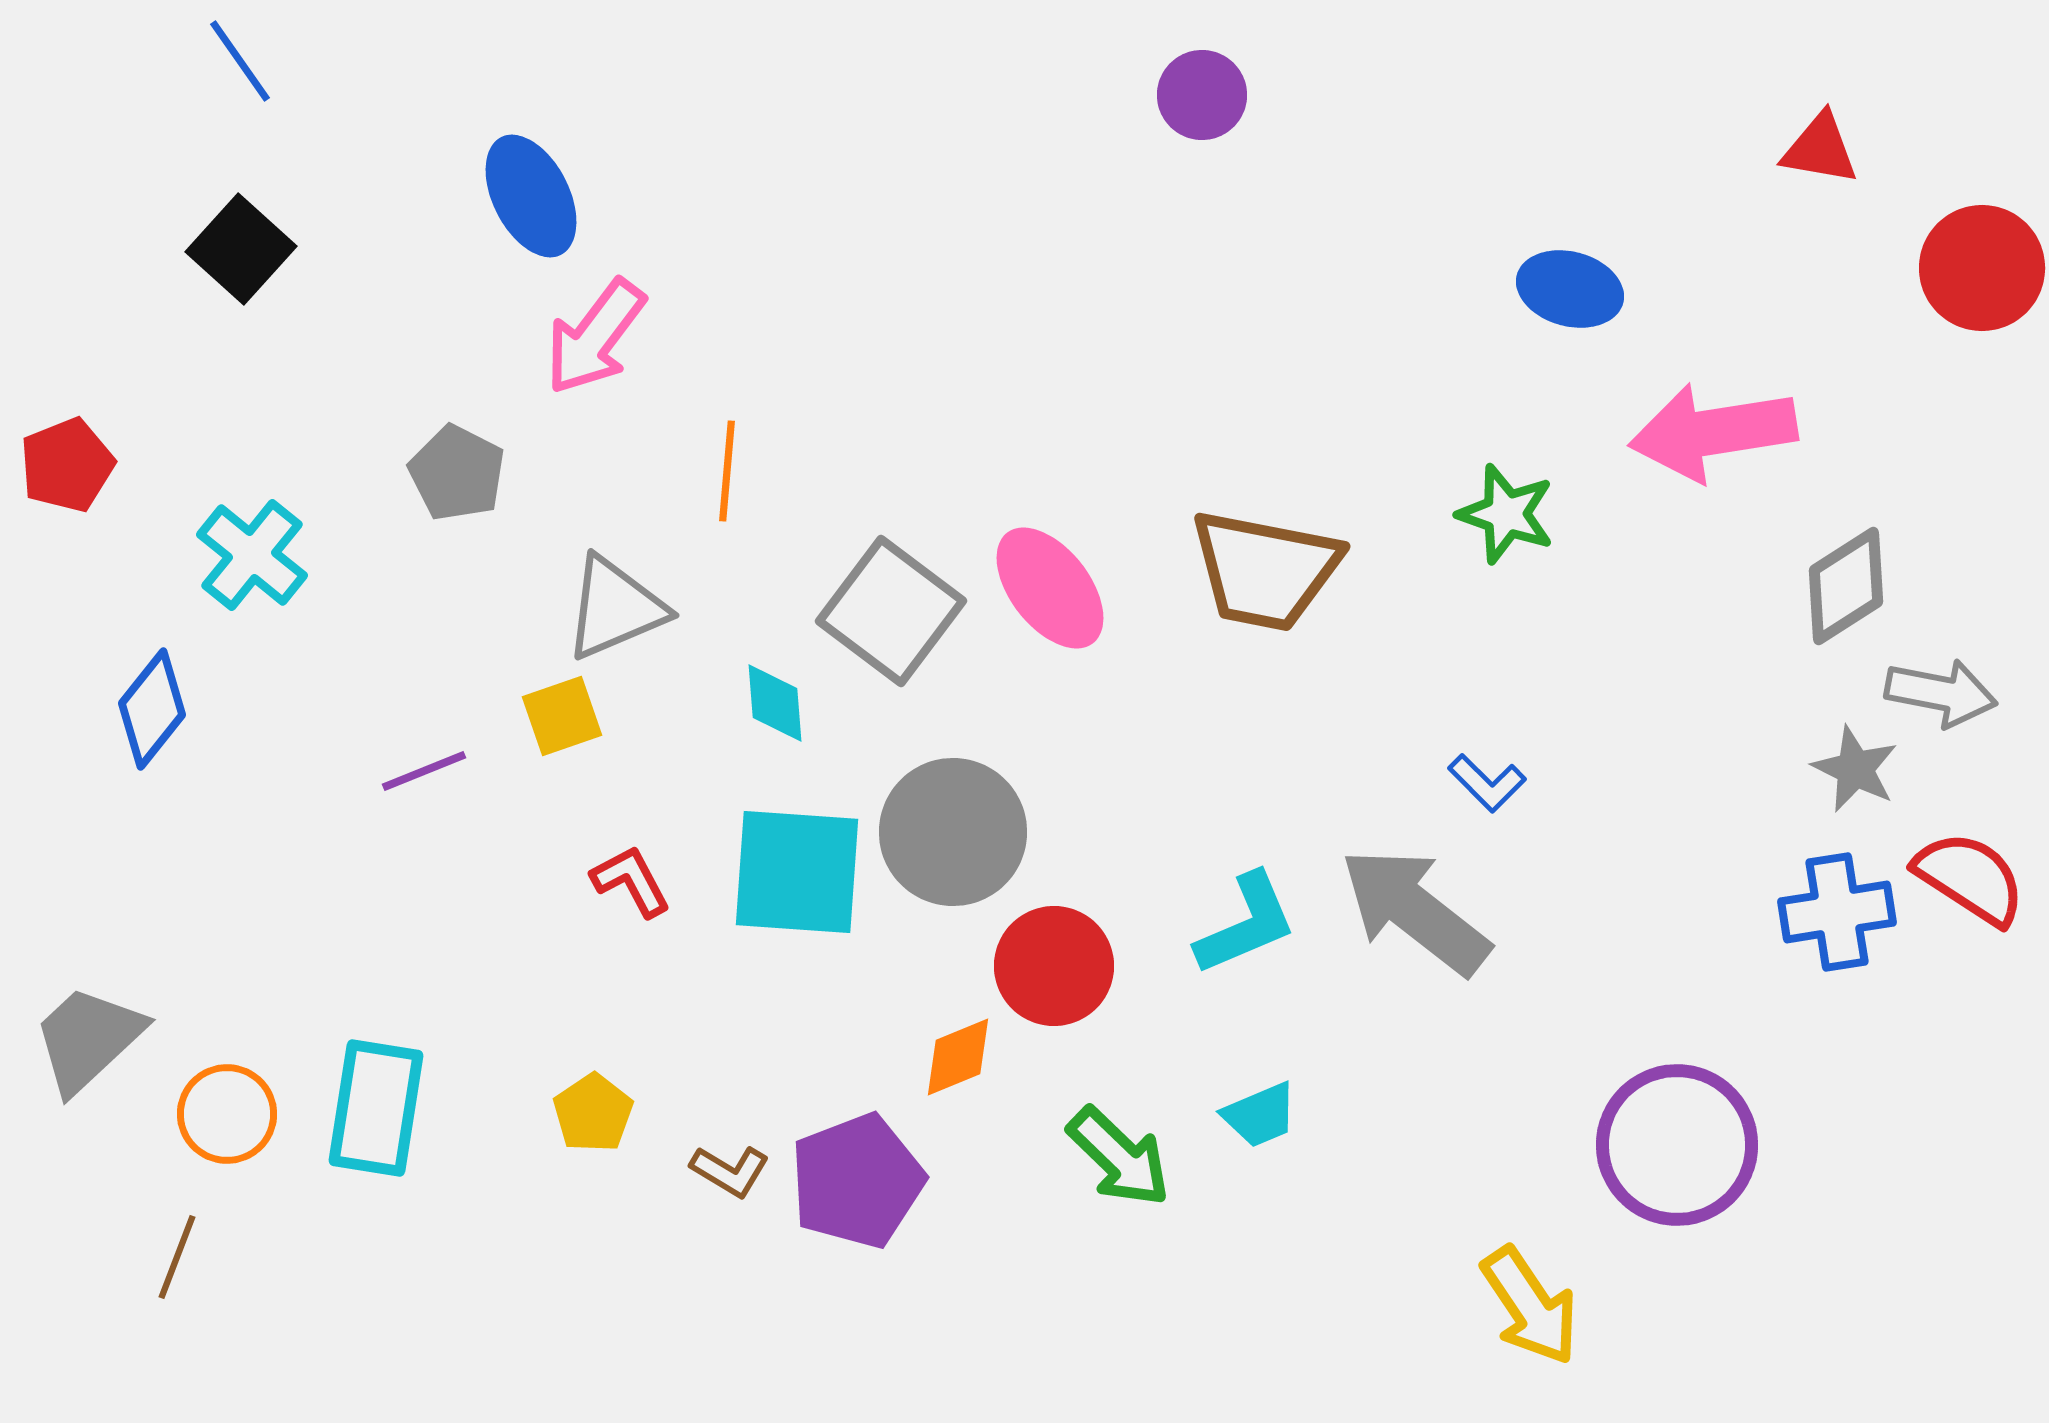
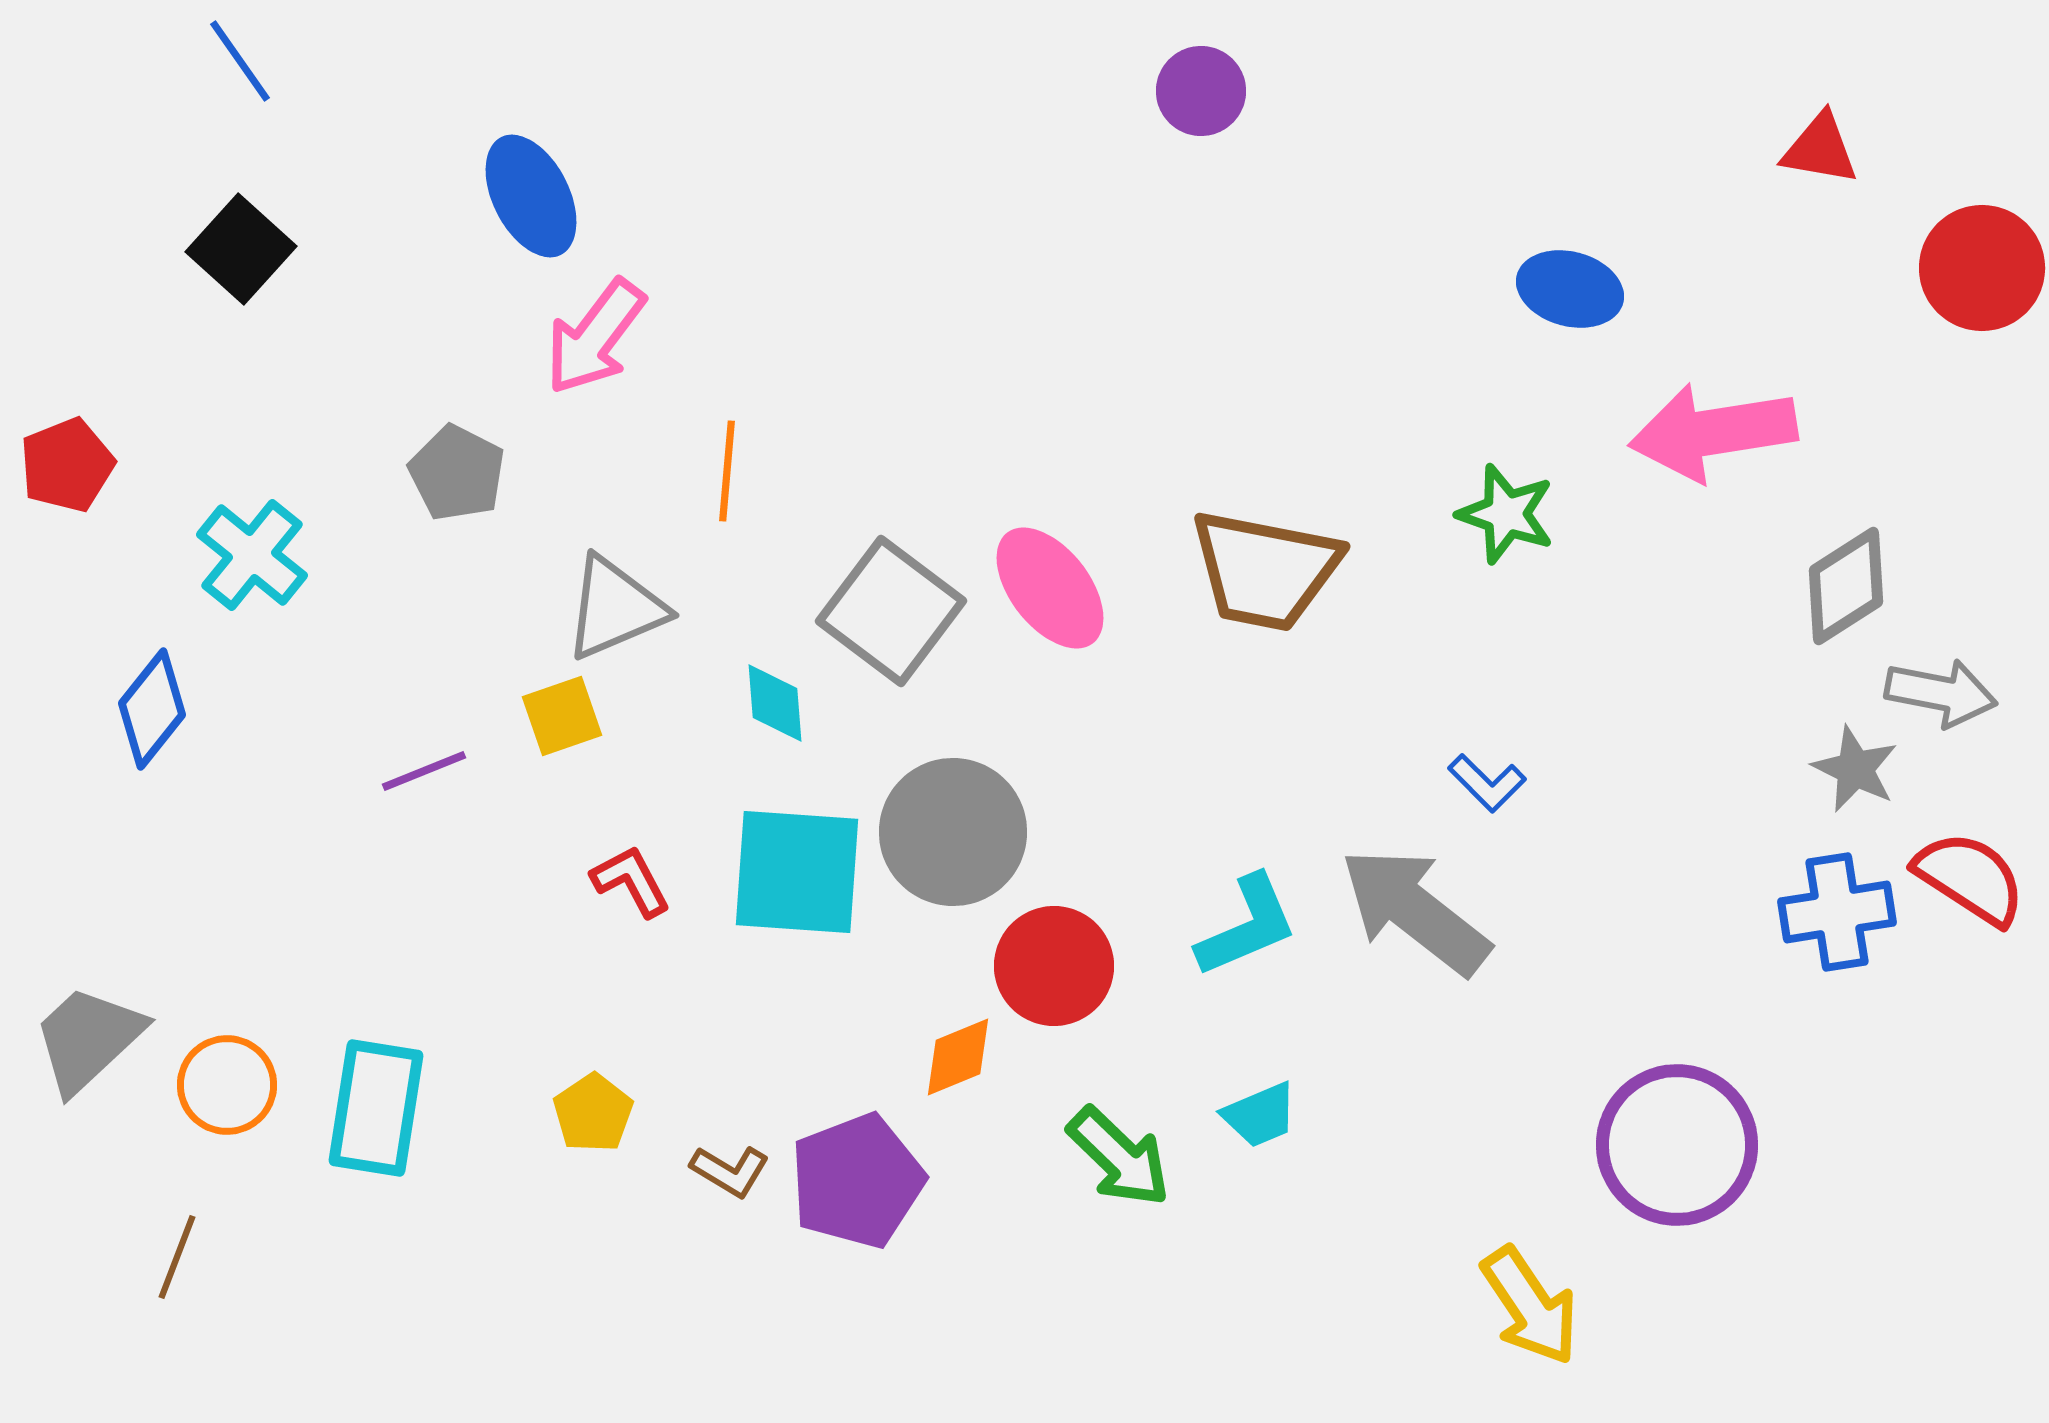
purple circle at (1202, 95): moved 1 px left, 4 px up
cyan L-shape at (1246, 924): moved 1 px right, 2 px down
orange circle at (227, 1114): moved 29 px up
